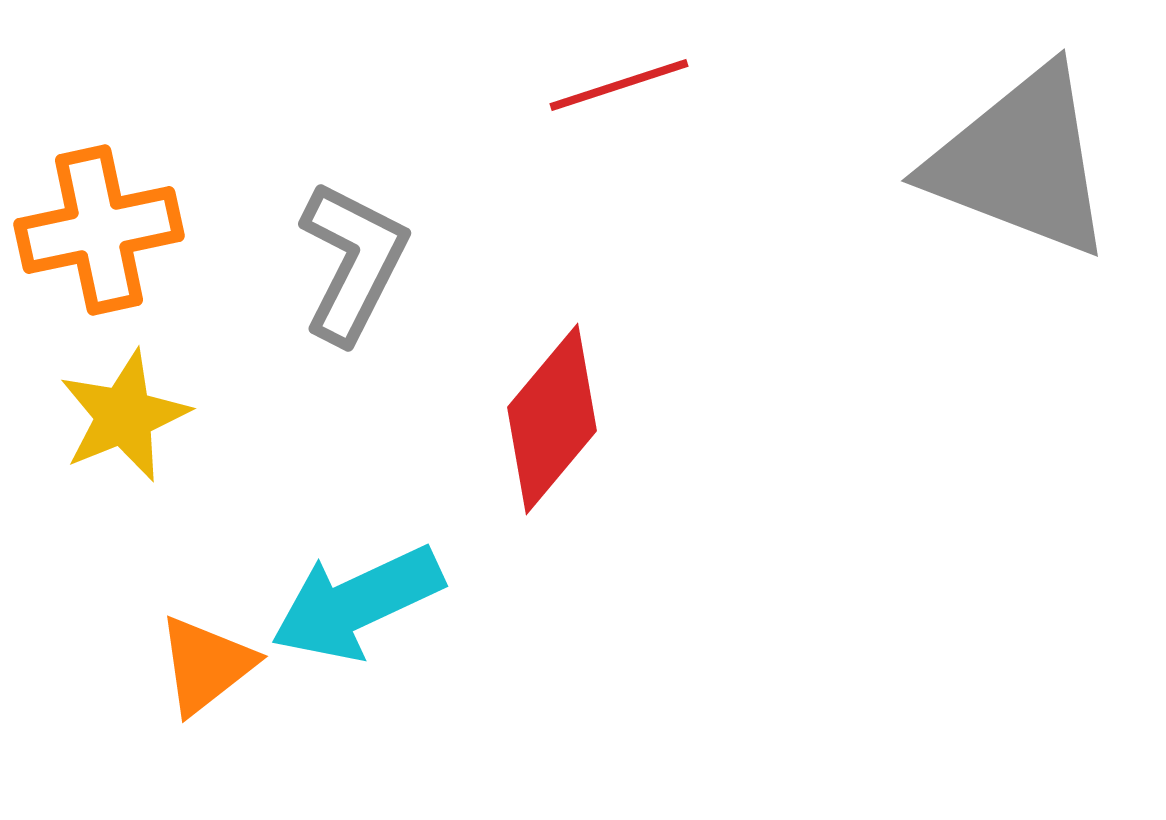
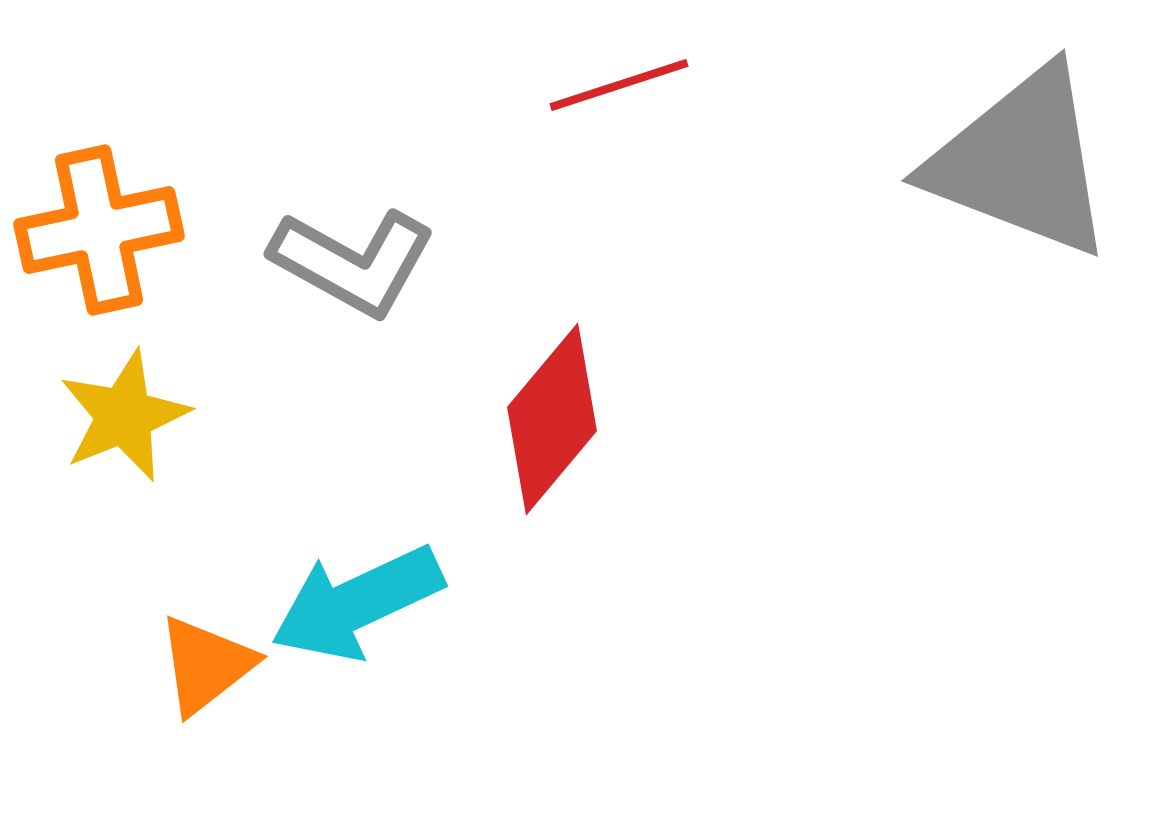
gray L-shape: rotated 92 degrees clockwise
